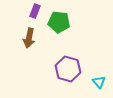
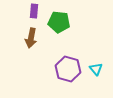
purple rectangle: moved 1 px left; rotated 16 degrees counterclockwise
brown arrow: moved 2 px right
cyan triangle: moved 3 px left, 13 px up
